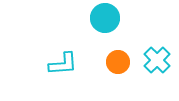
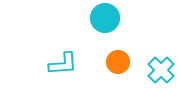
cyan cross: moved 4 px right, 10 px down
